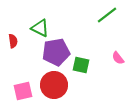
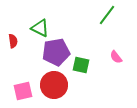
green line: rotated 15 degrees counterclockwise
pink semicircle: moved 2 px left, 1 px up
